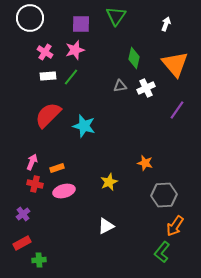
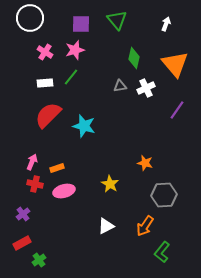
green triangle: moved 1 px right, 4 px down; rotated 15 degrees counterclockwise
white rectangle: moved 3 px left, 7 px down
yellow star: moved 1 px right, 2 px down; rotated 18 degrees counterclockwise
orange arrow: moved 30 px left
green cross: rotated 32 degrees counterclockwise
